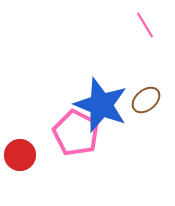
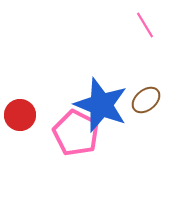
red circle: moved 40 px up
